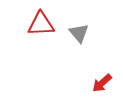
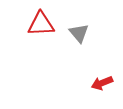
red arrow: rotated 20 degrees clockwise
